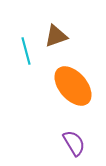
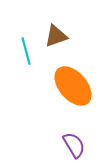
purple semicircle: moved 2 px down
